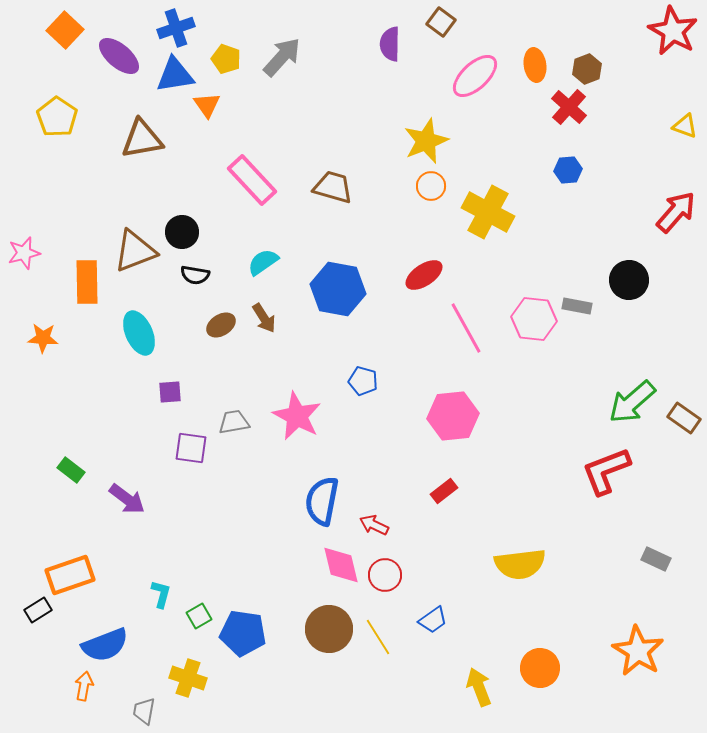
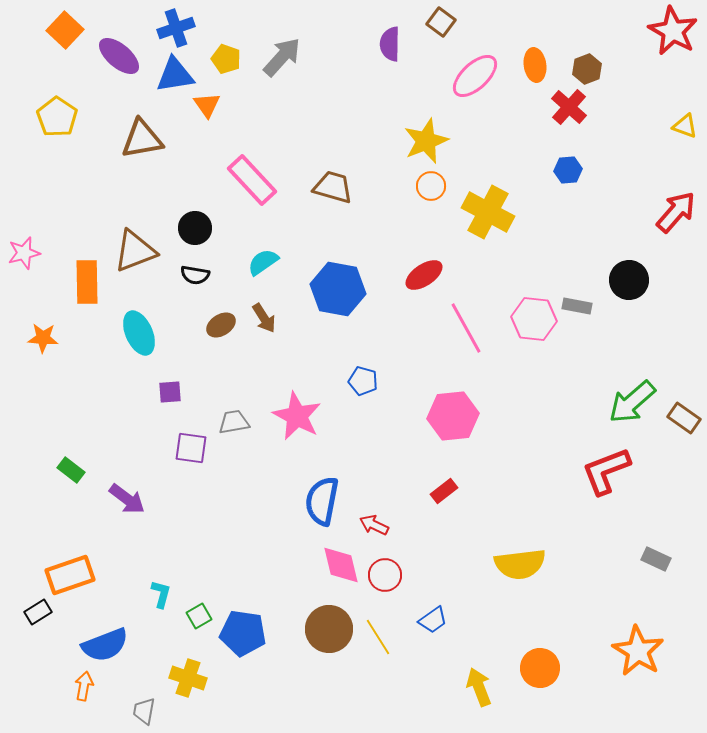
black circle at (182, 232): moved 13 px right, 4 px up
black rectangle at (38, 610): moved 2 px down
